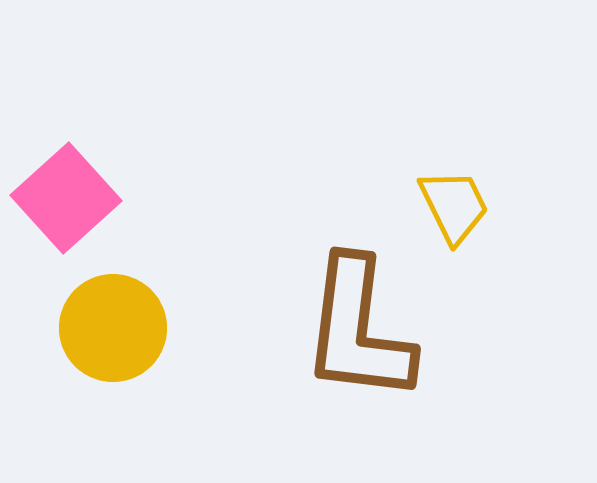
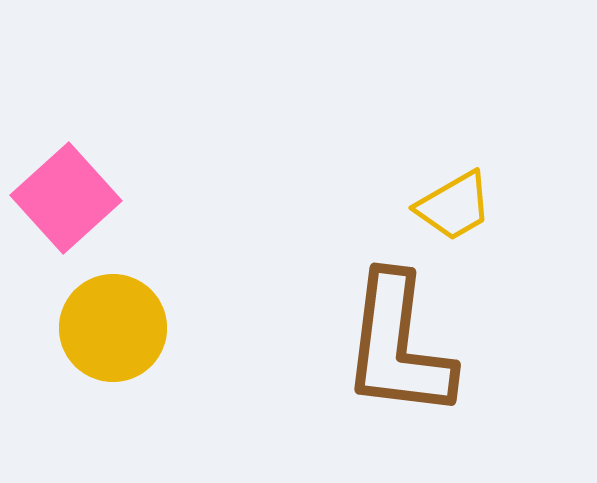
yellow trapezoid: rotated 86 degrees clockwise
brown L-shape: moved 40 px right, 16 px down
